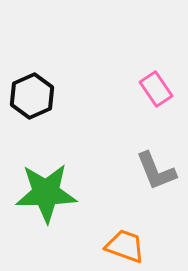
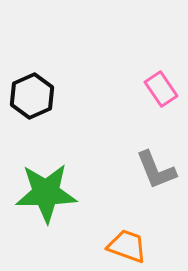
pink rectangle: moved 5 px right
gray L-shape: moved 1 px up
orange trapezoid: moved 2 px right
